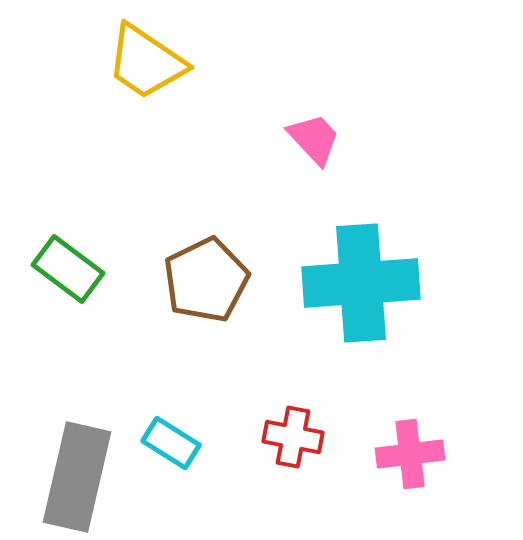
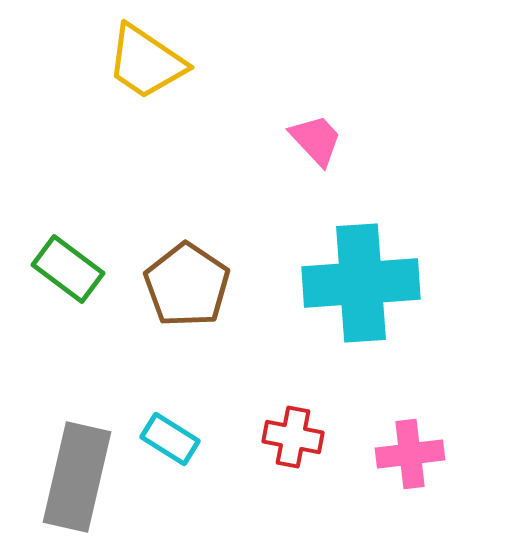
pink trapezoid: moved 2 px right, 1 px down
brown pentagon: moved 19 px left, 5 px down; rotated 12 degrees counterclockwise
cyan rectangle: moved 1 px left, 4 px up
